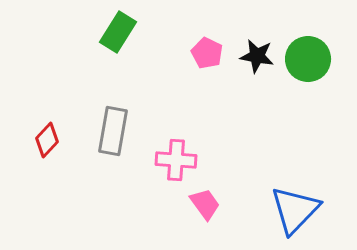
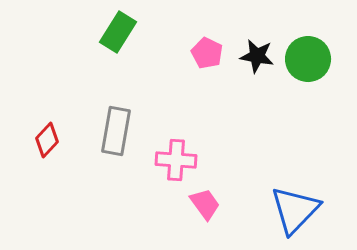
gray rectangle: moved 3 px right
